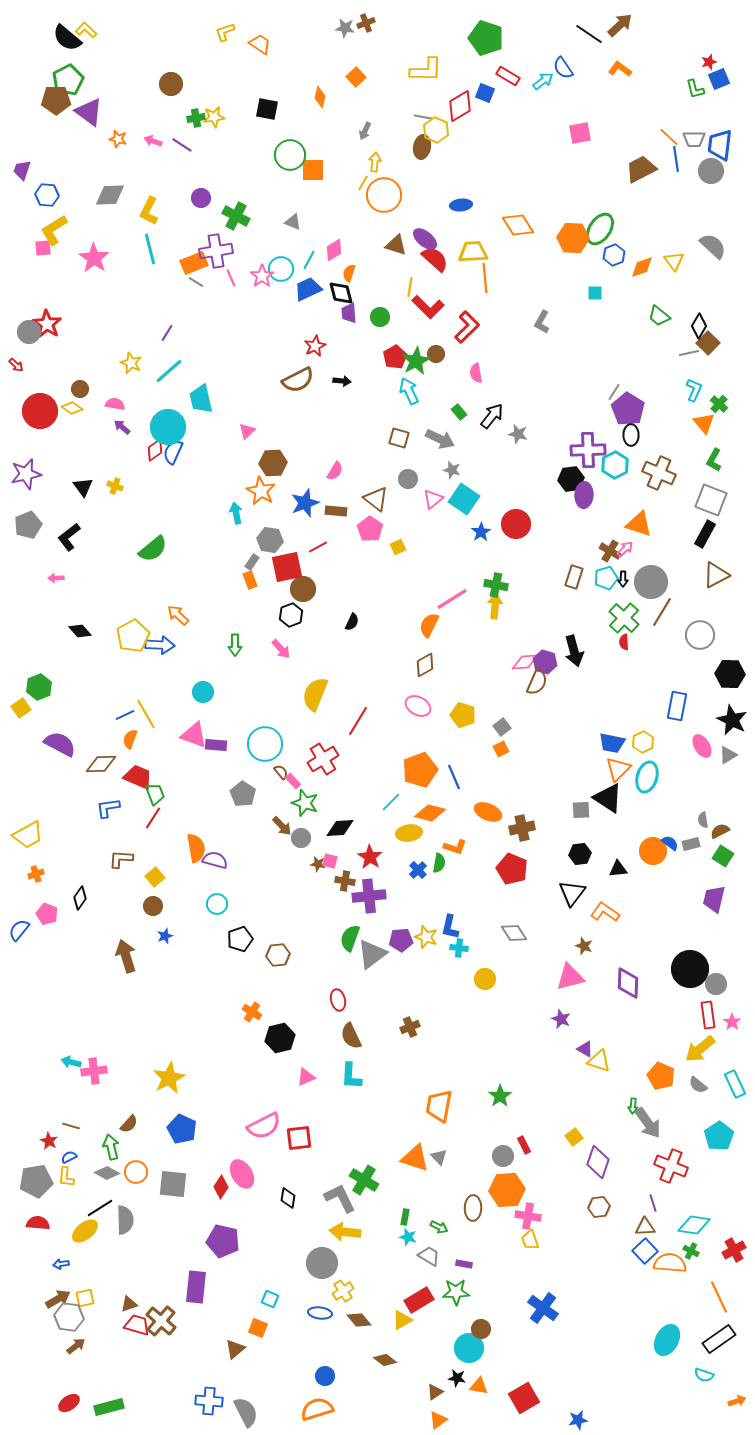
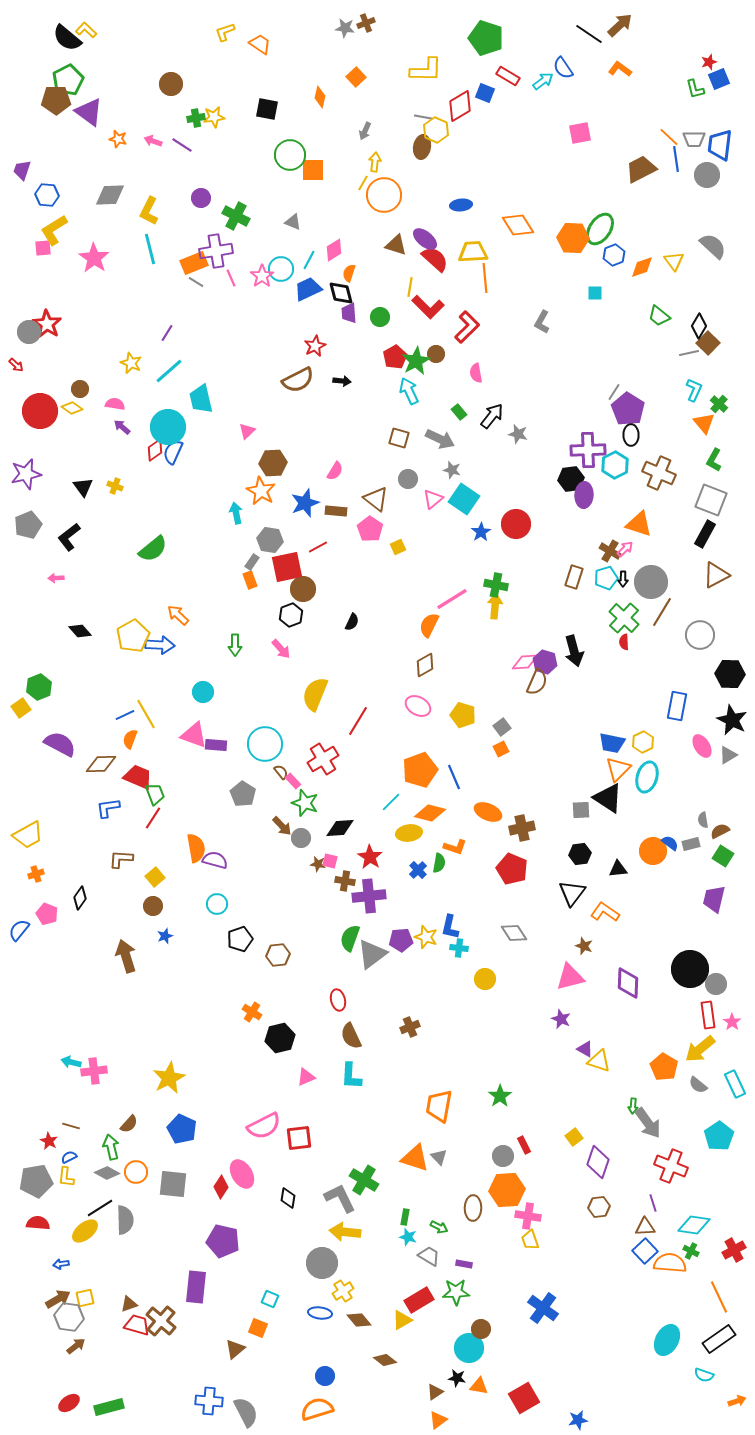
gray circle at (711, 171): moved 4 px left, 4 px down
orange pentagon at (661, 1076): moved 3 px right, 9 px up; rotated 8 degrees clockwise
